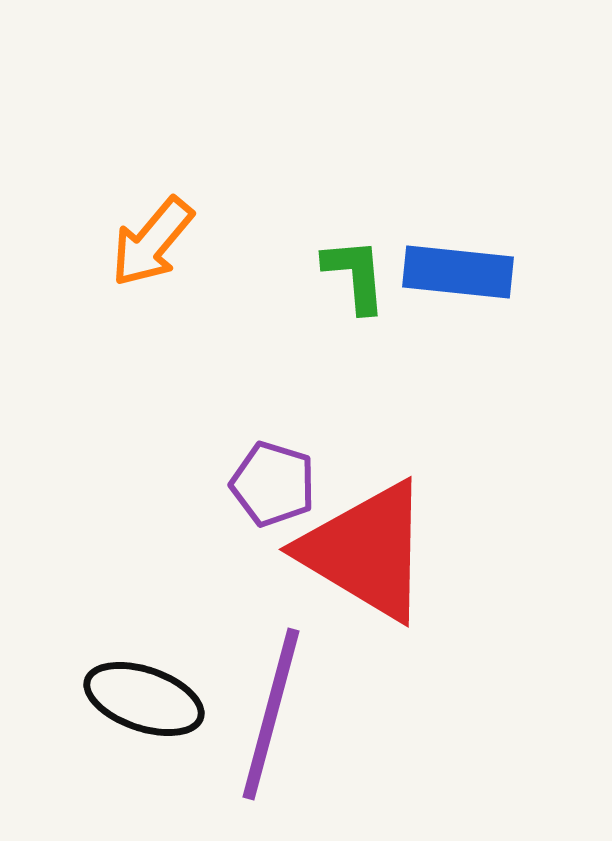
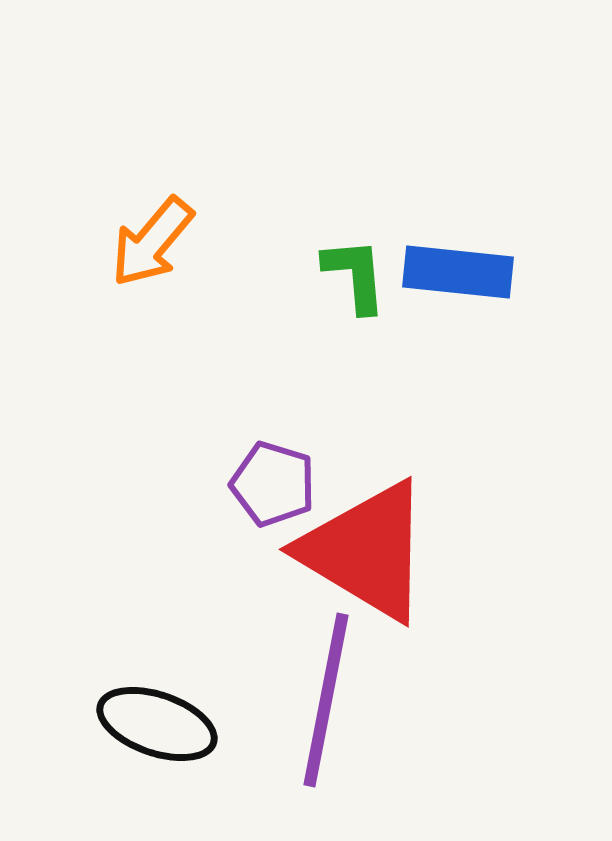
black ellipse: moved 13 px right, 25 px down
purple line: moved 55 px right, 14 px up; rotated 4 degrees counterclockwise
